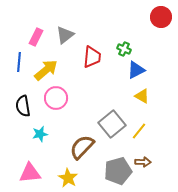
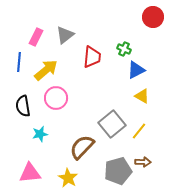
red circle: moved 8 px left
